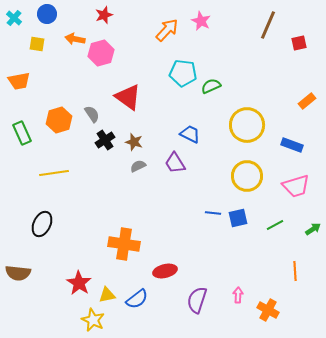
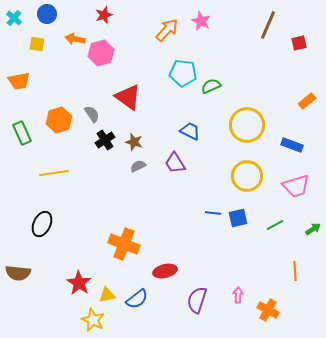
blue trapezoid at (190, 134): moved 3 px up
orange cross at (124, 244): rotated 12 degrees clockwise
